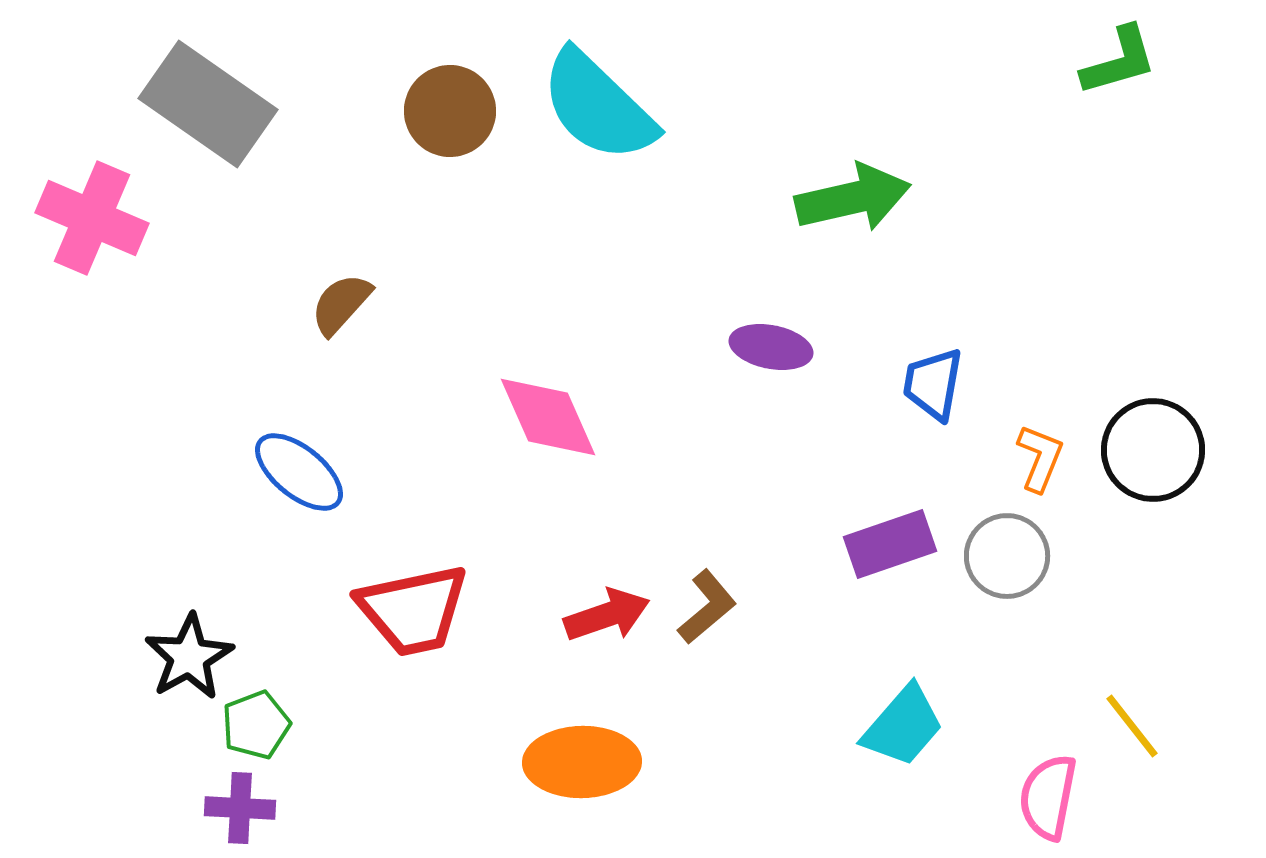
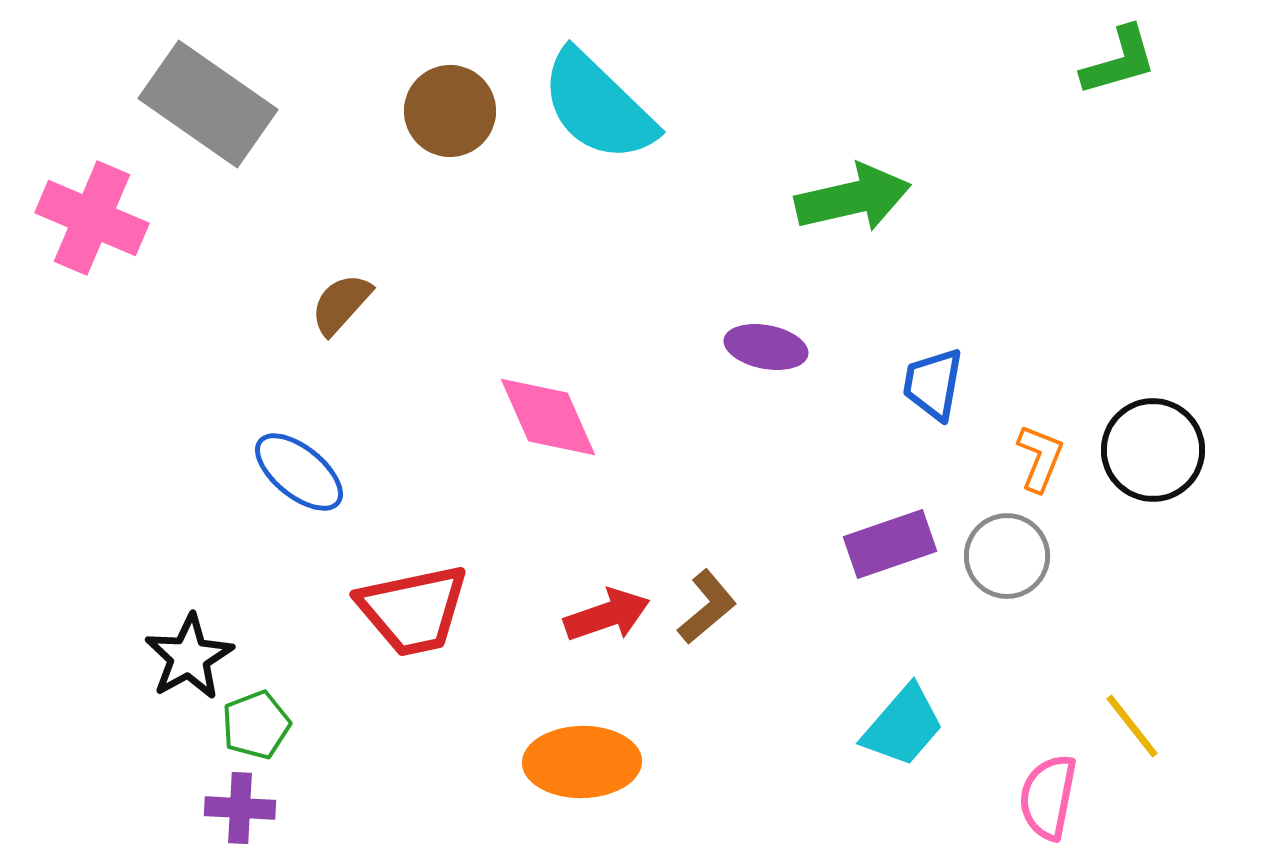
purple ellipse: moved 5 px left
